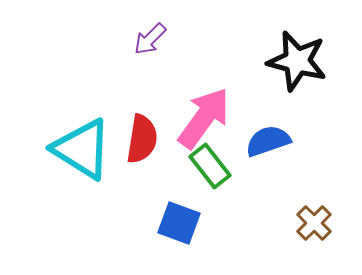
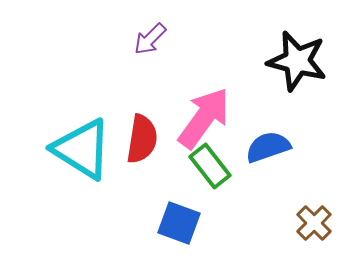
blue semicircle: moved 6 px down
